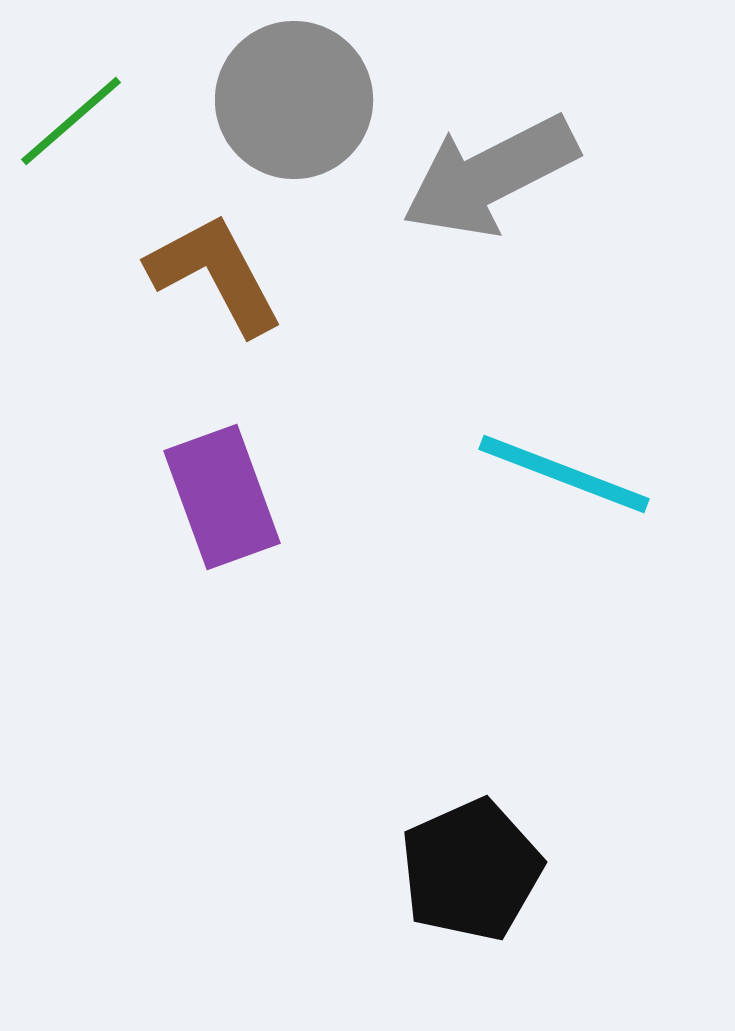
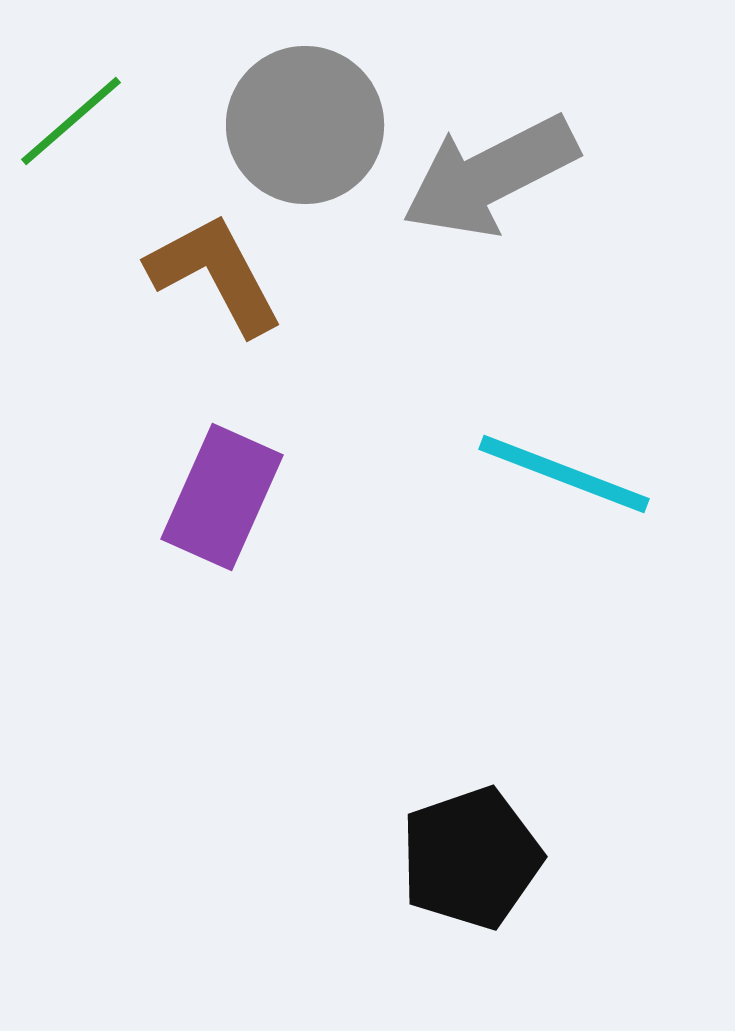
gray circle: moved 11 px right, 25 px down
purple rectangle: rotated 44 degrees clockwise
black pentagon: moved 12 px up; rotated 5 degrees clockwise
